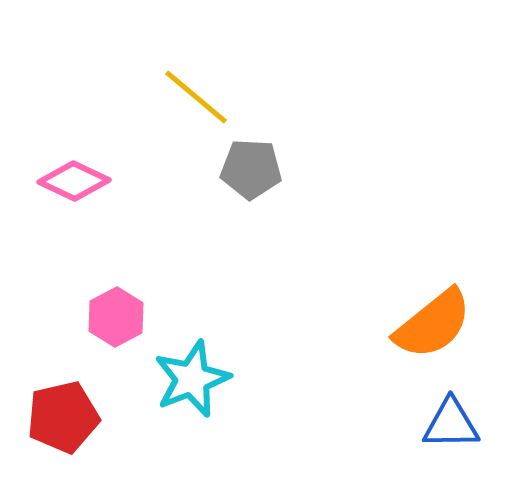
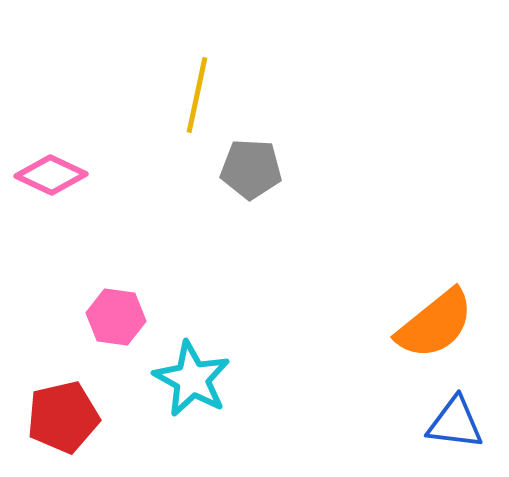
yellow line: moved 1 px right, 2 px up; rotated 62 degrees clockwise
pink diamond: moved 23 px left, 6 px up
pink hexagon: rotated 24 degrees counterclockwise
orange semicircle: moved 2 px right
cyan star: rotated 22 degrees counterclockwise
blue triangle: moved 4 px right, 1 px up; rotated 8 degrees clockwise
